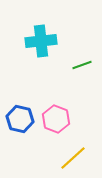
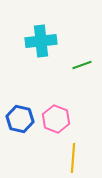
yellow line: rotated 44 degrees counterclockwise
